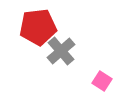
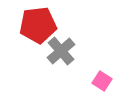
red pentagon: moved 2 px up
